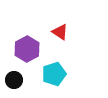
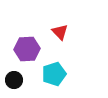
red triangle: rotated 12 degrees clockwise
purple hexagon: rotated 25 degrees clockwise
